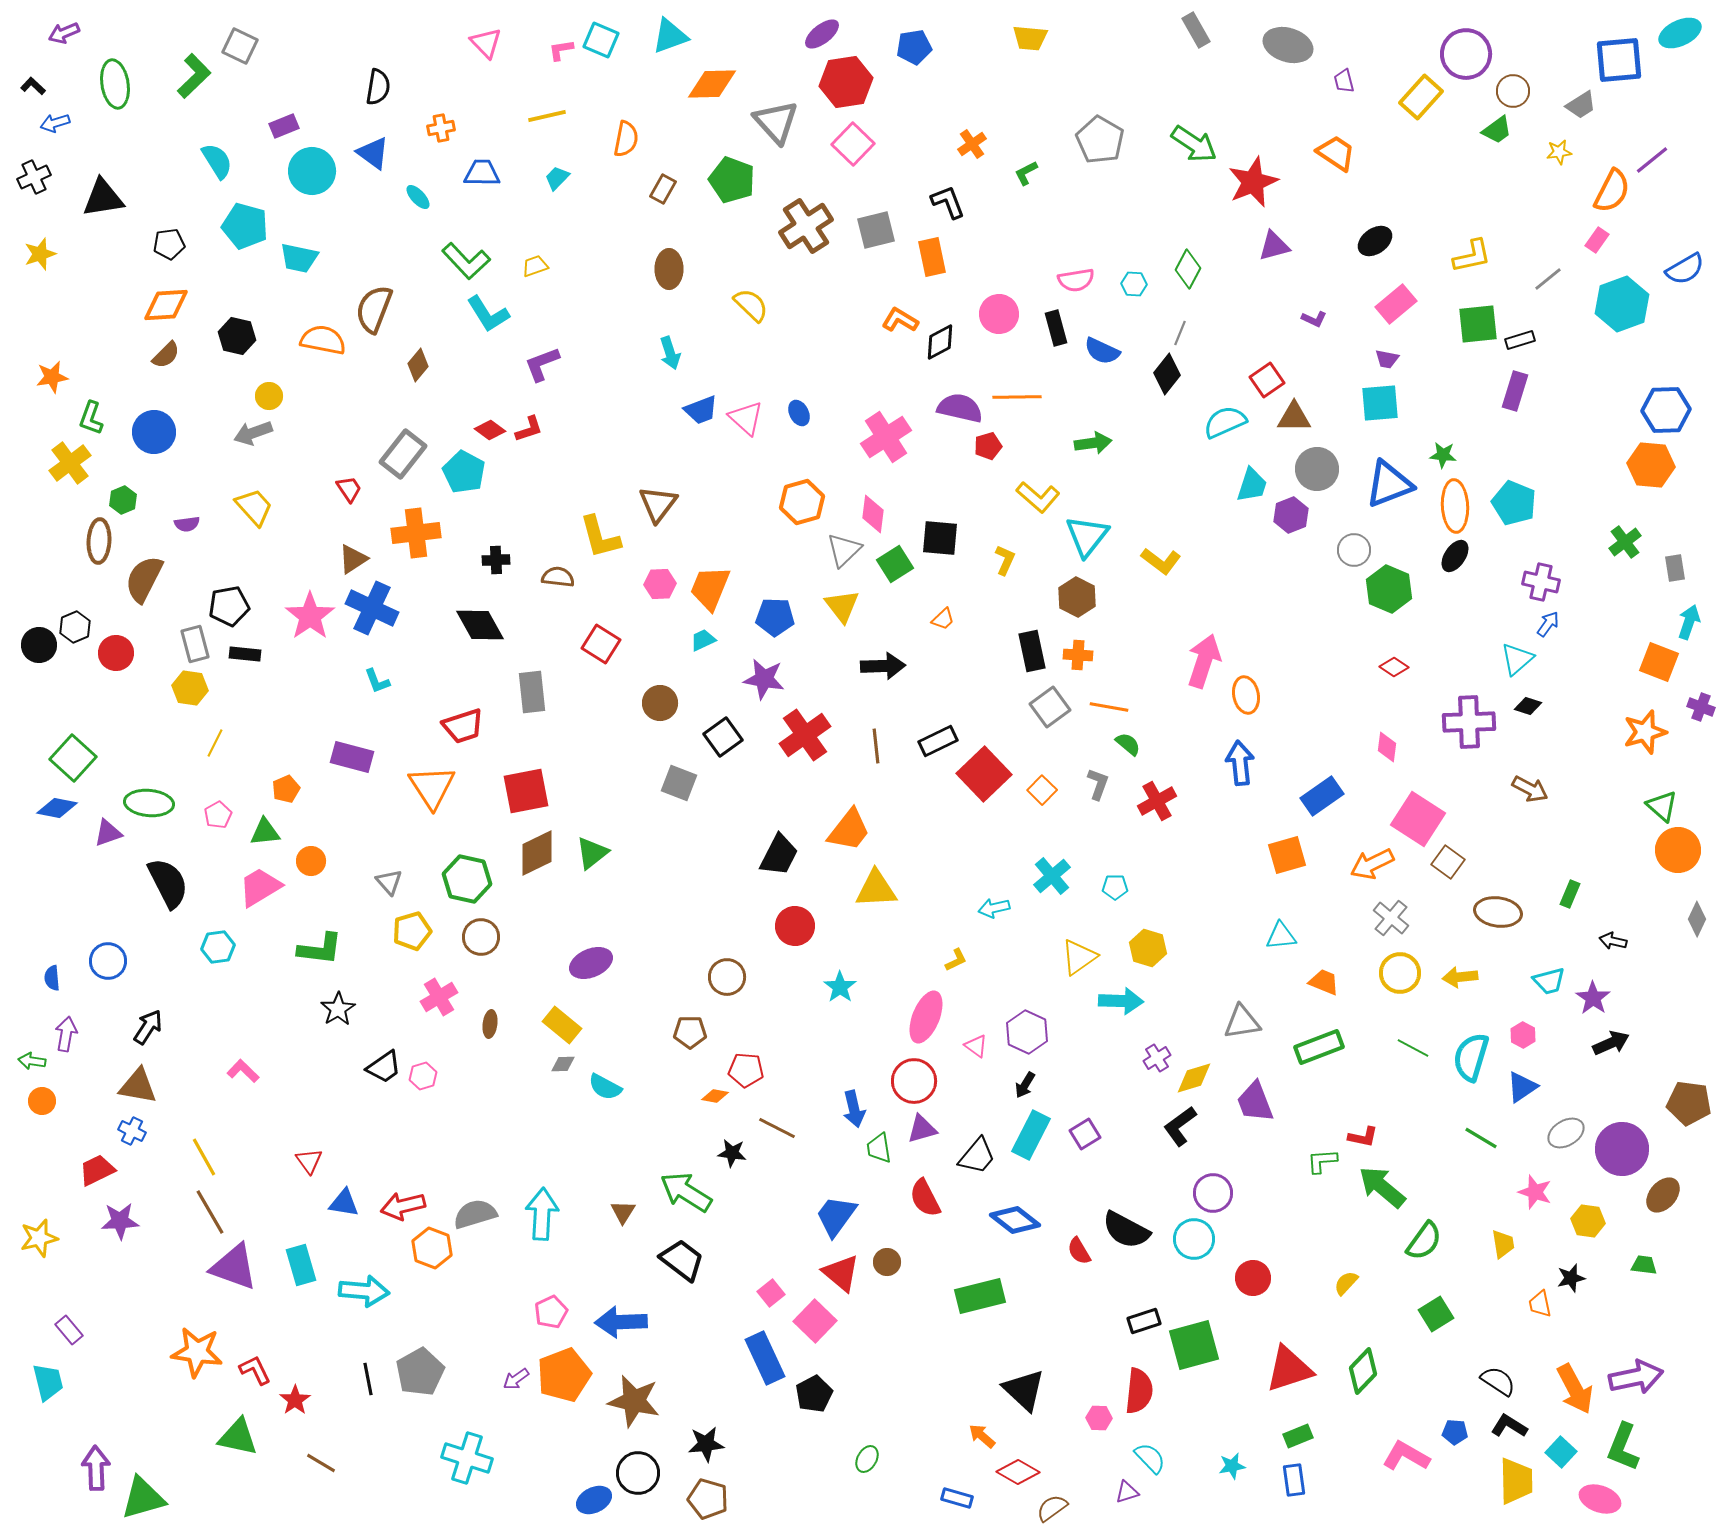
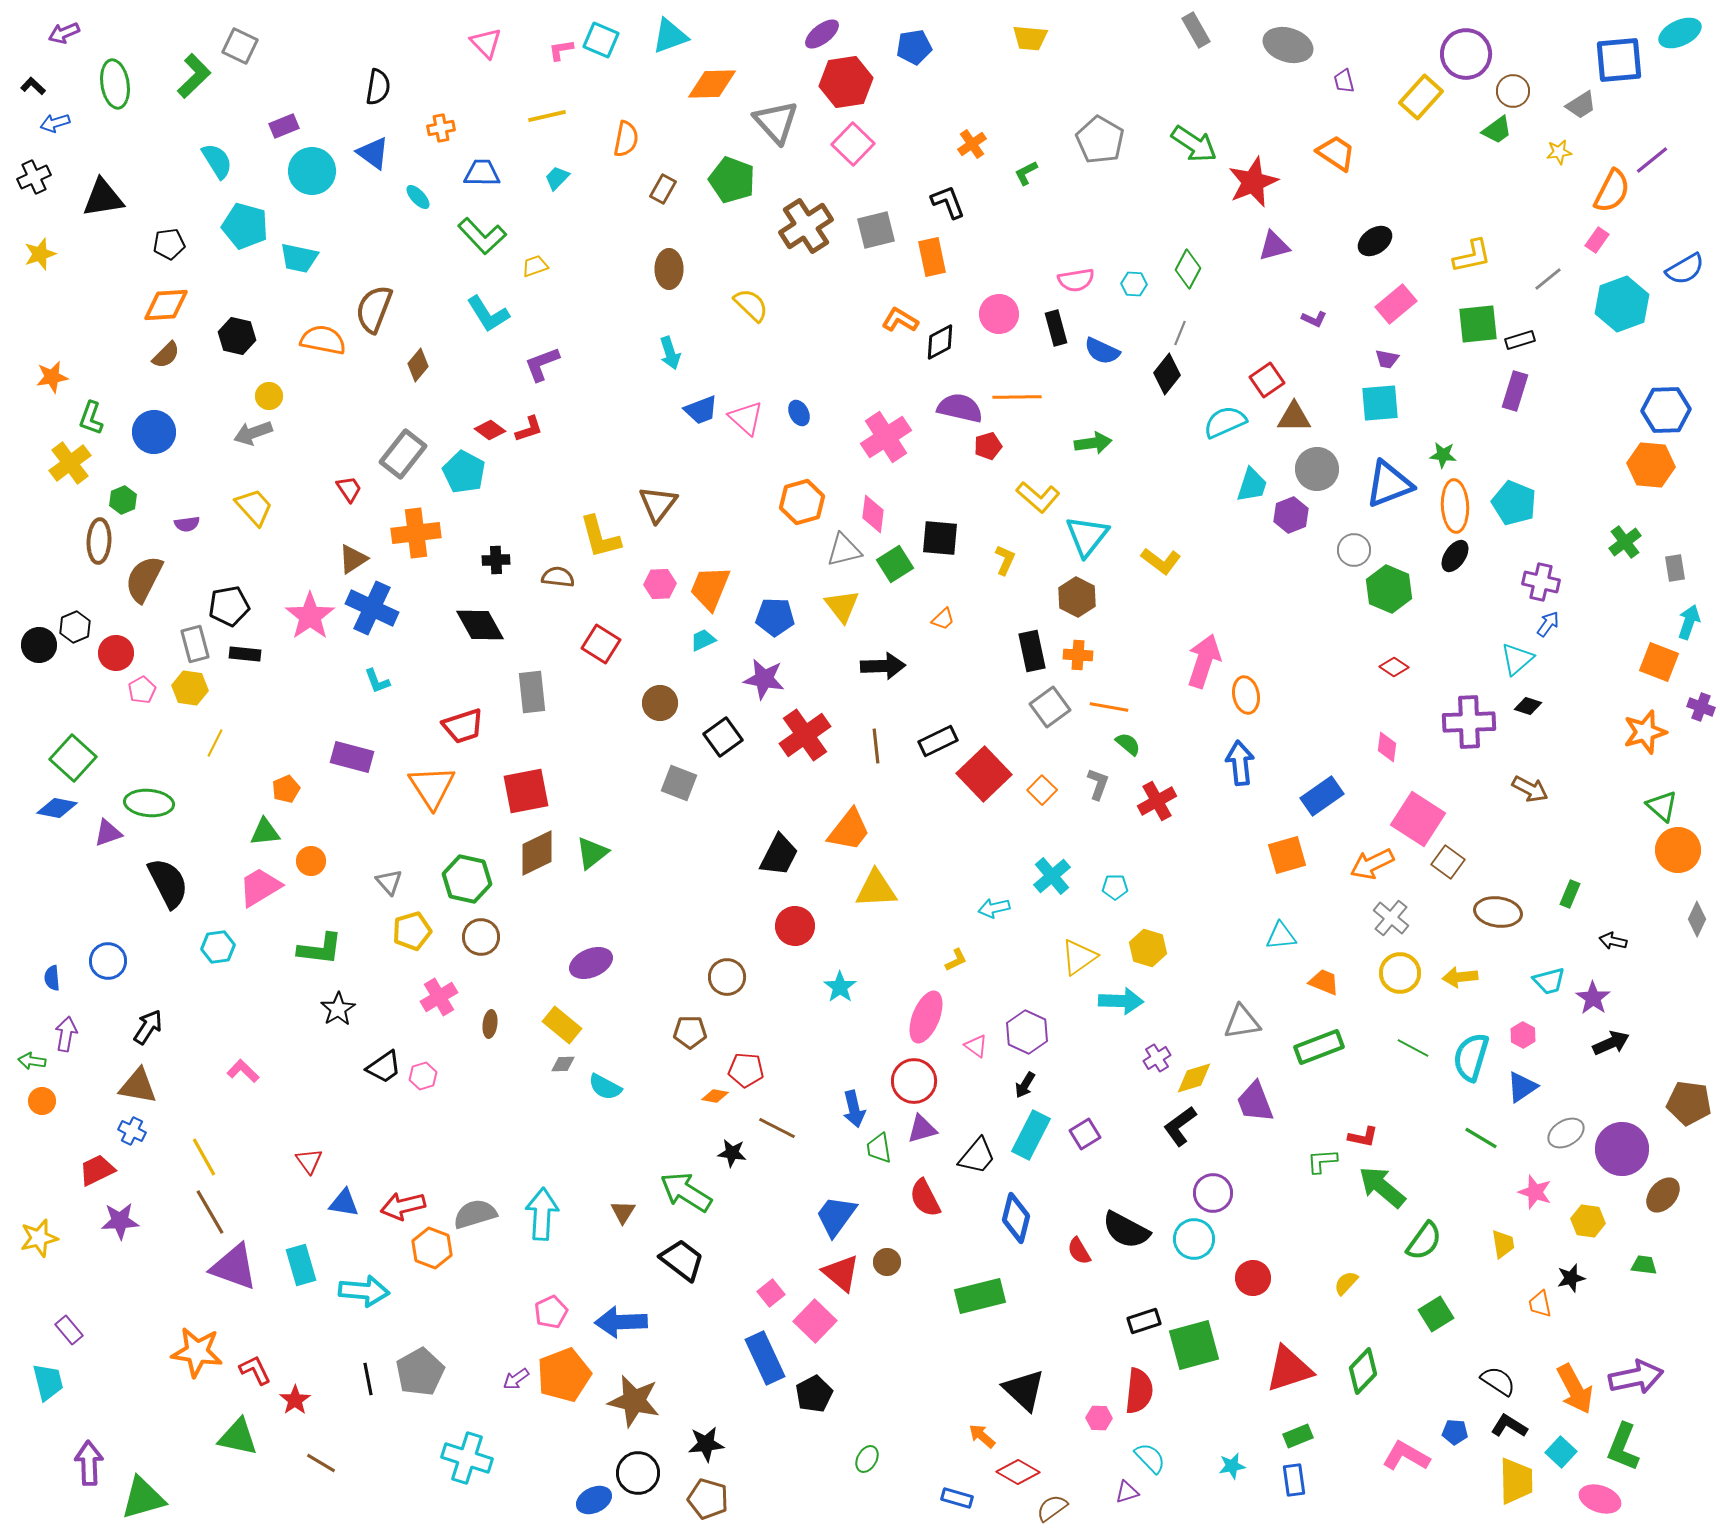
green L-shape at (466, 261): moved 16 px right, 25 px up
gray triangle at (844, 550): rotated 30 degrees clockwise
pink pentagon at (218, 815): moved 76 px left, 125 px up
blue diamond at (1015, 1220): moved 1 px right, 2 px up; rotated 66 degrees clockwise
purple arrow at (96, 1468): moved 7 px left, 5 px up
